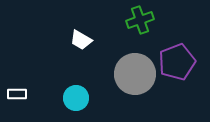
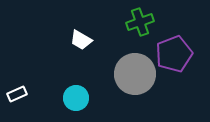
green cross: moved 2 px down
purple pentagon: moved 3 px left, 8 px up
white rectangle: rotated 24 degrees counterclockwise
